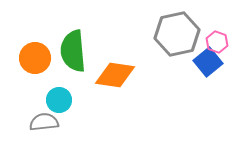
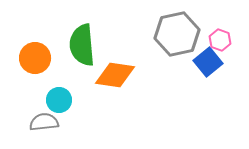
pink hexagon: moved 3 px right, 2 px up
green semicircle: moved 9 px right, 6 px up
